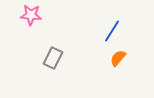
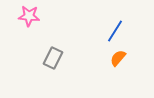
pink star: moved 2 px left, 1 px down
blue line: moved 3 px right
